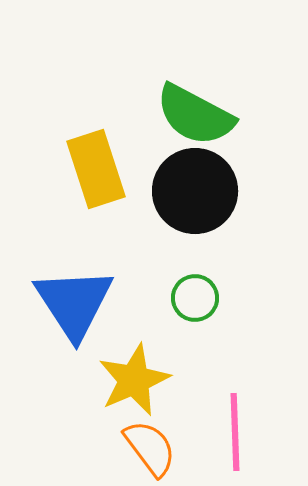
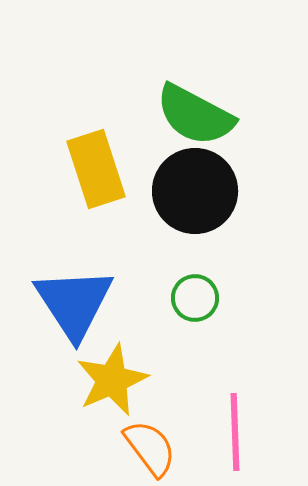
yellow star: moved 22 px left
